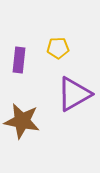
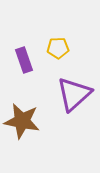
purple rectangle: moved 5 px right; rotated 25 degrees counterclockwise
purple triangle: rotated 12 degrees counterclockwise
